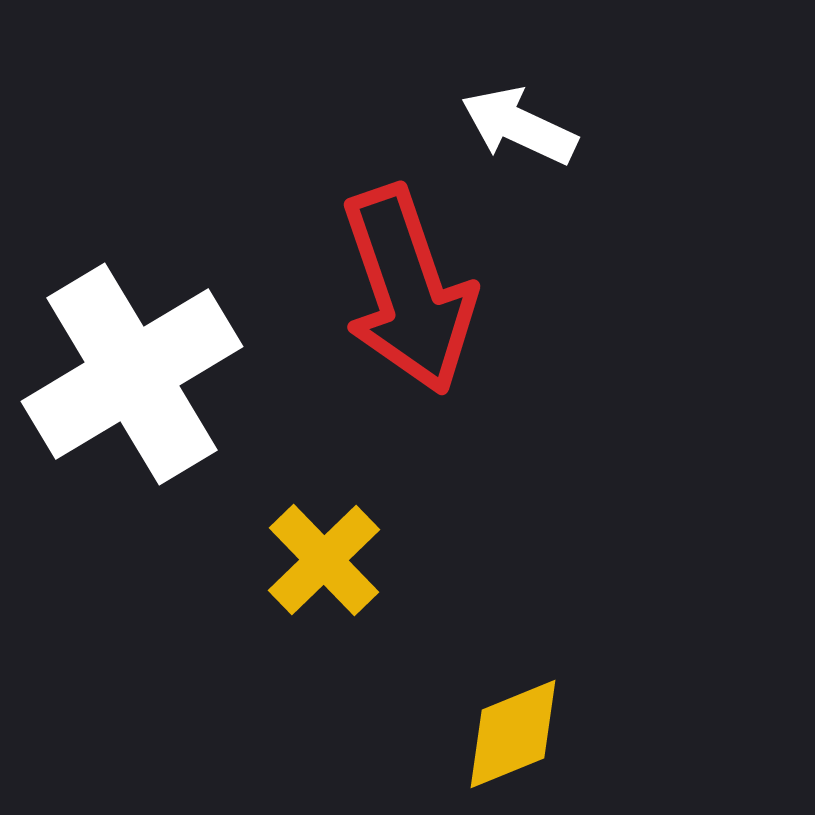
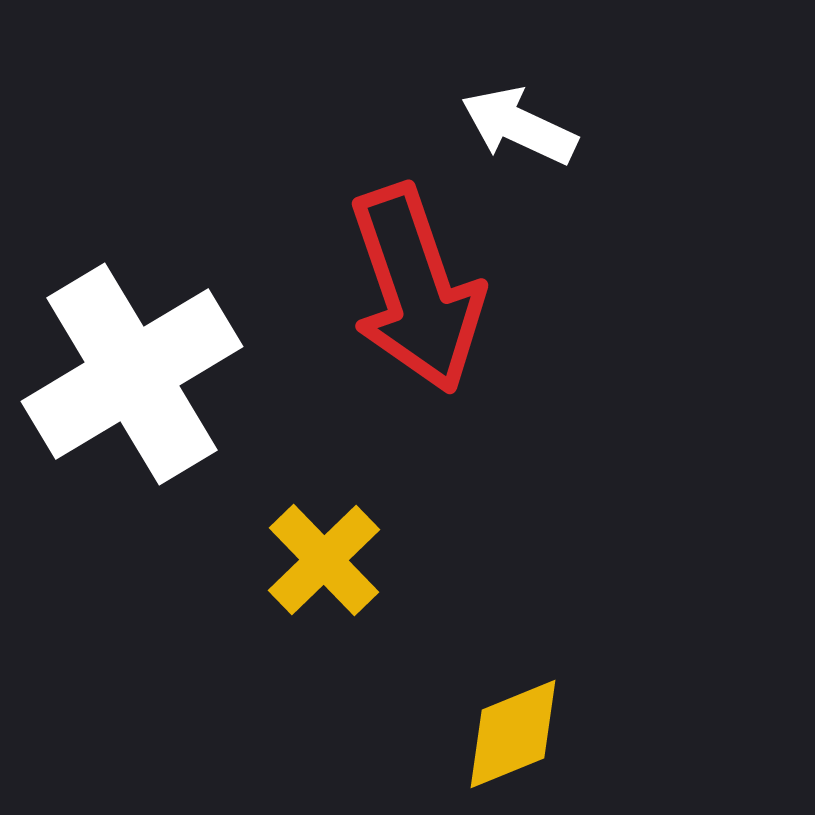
red arrow: moved 8 px right, 1 px up
